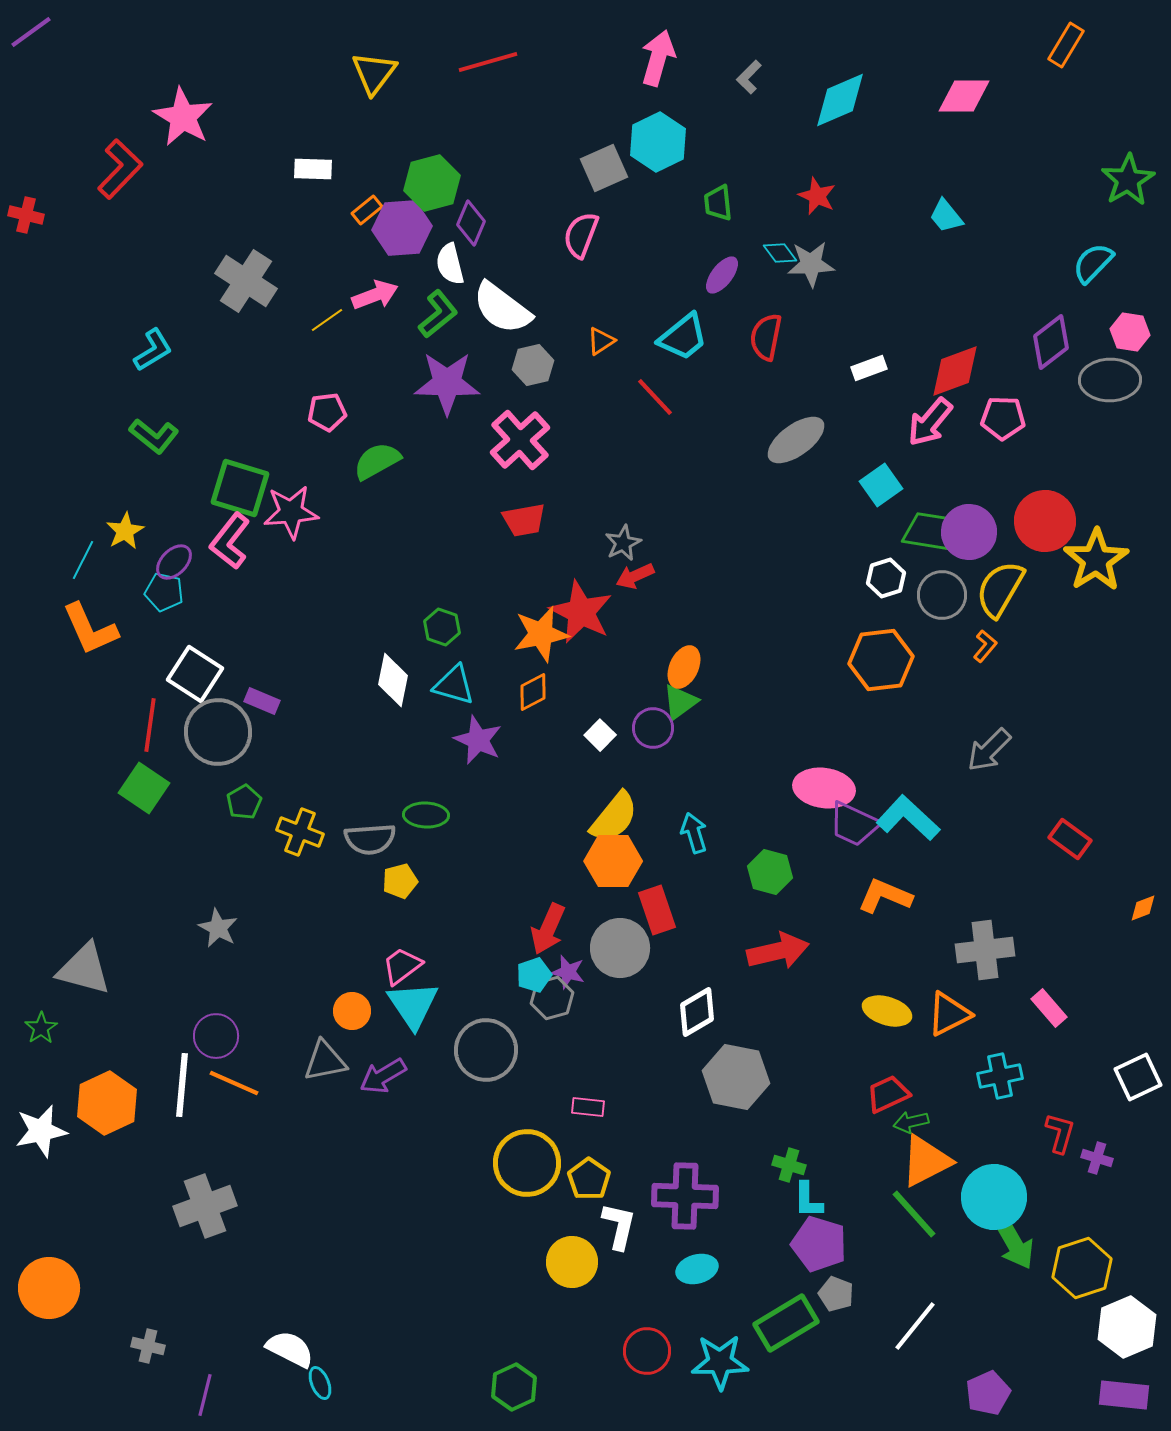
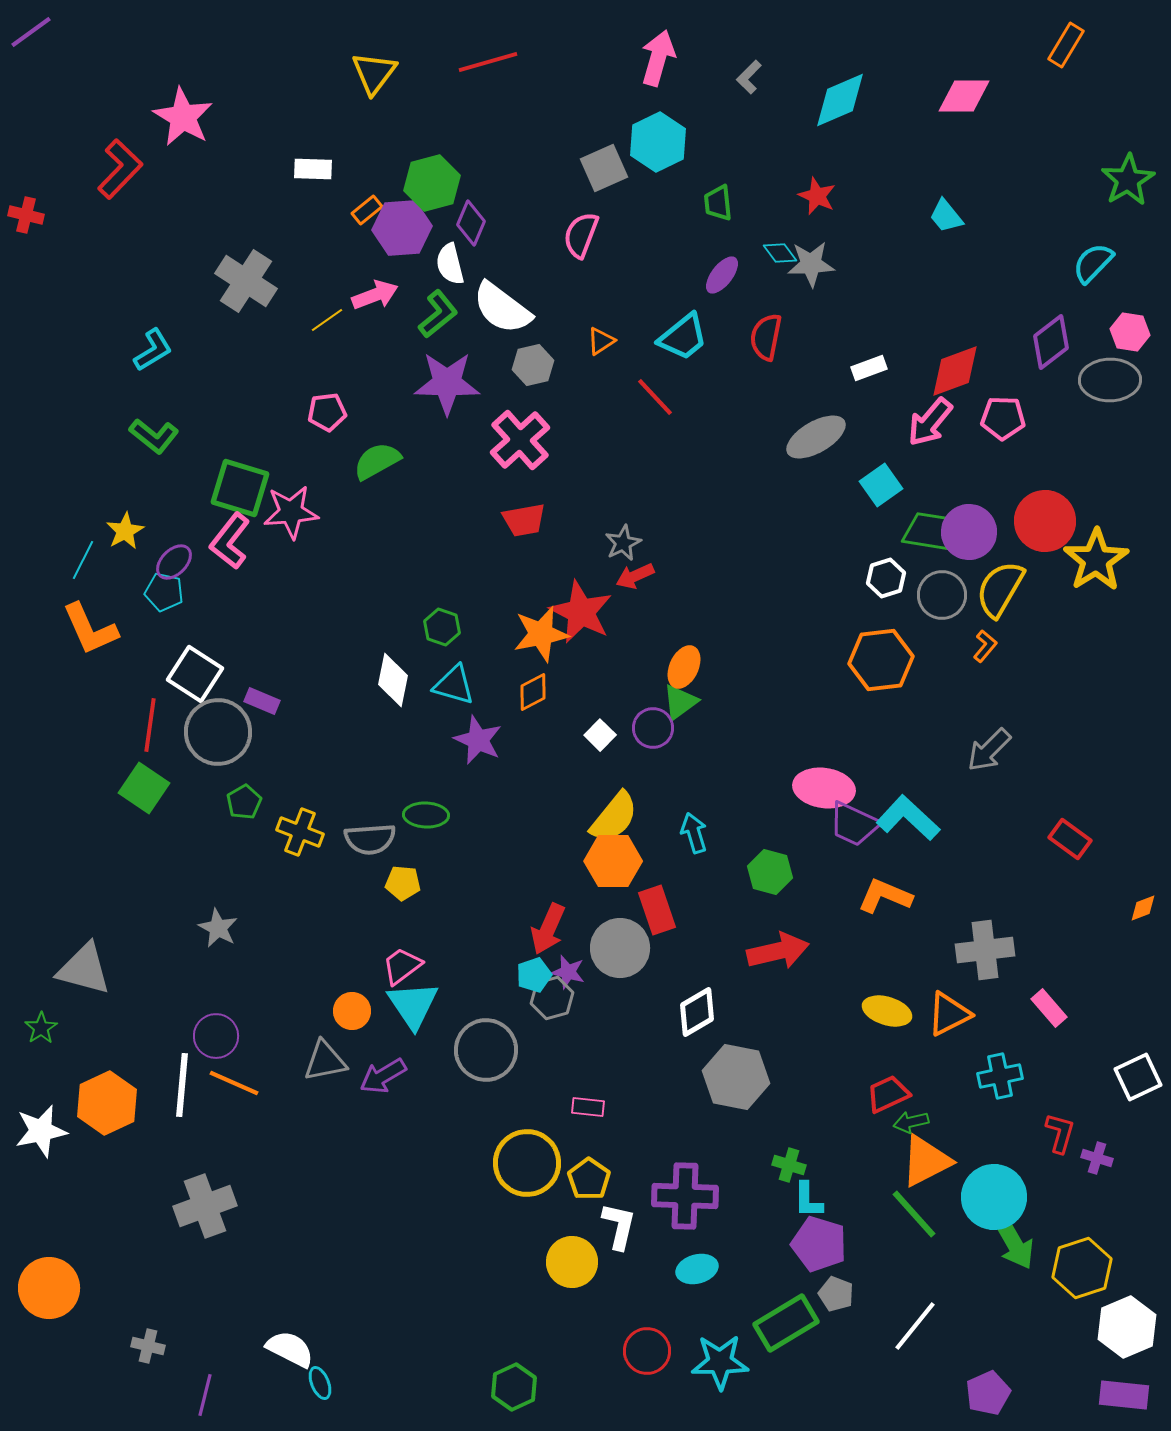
gray ellipse at (796, 440): moved 20 px right, 3 px up; rotated 6 degrees clockwise
yellow pentagon at (400, 881): moved 3 px right, 2 px down; rotated 20 degrees clockwise
